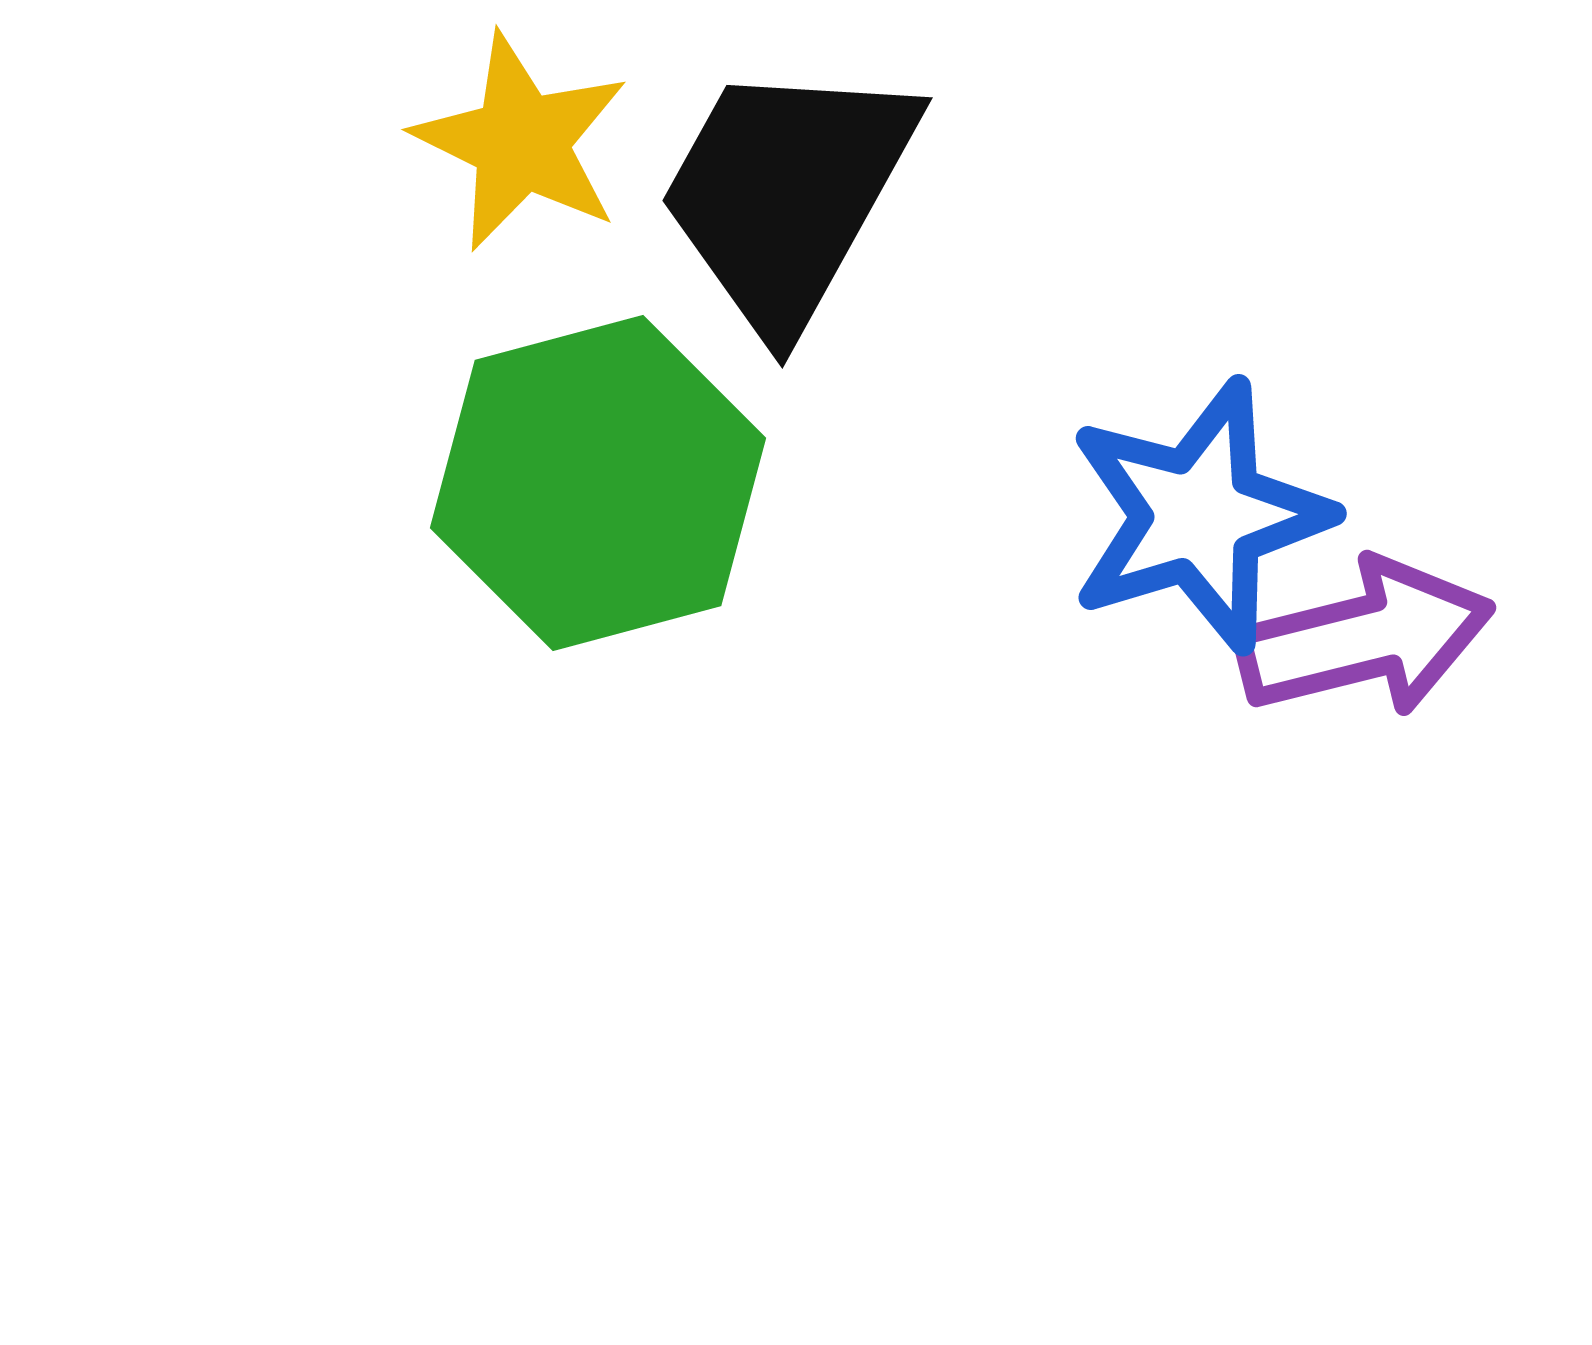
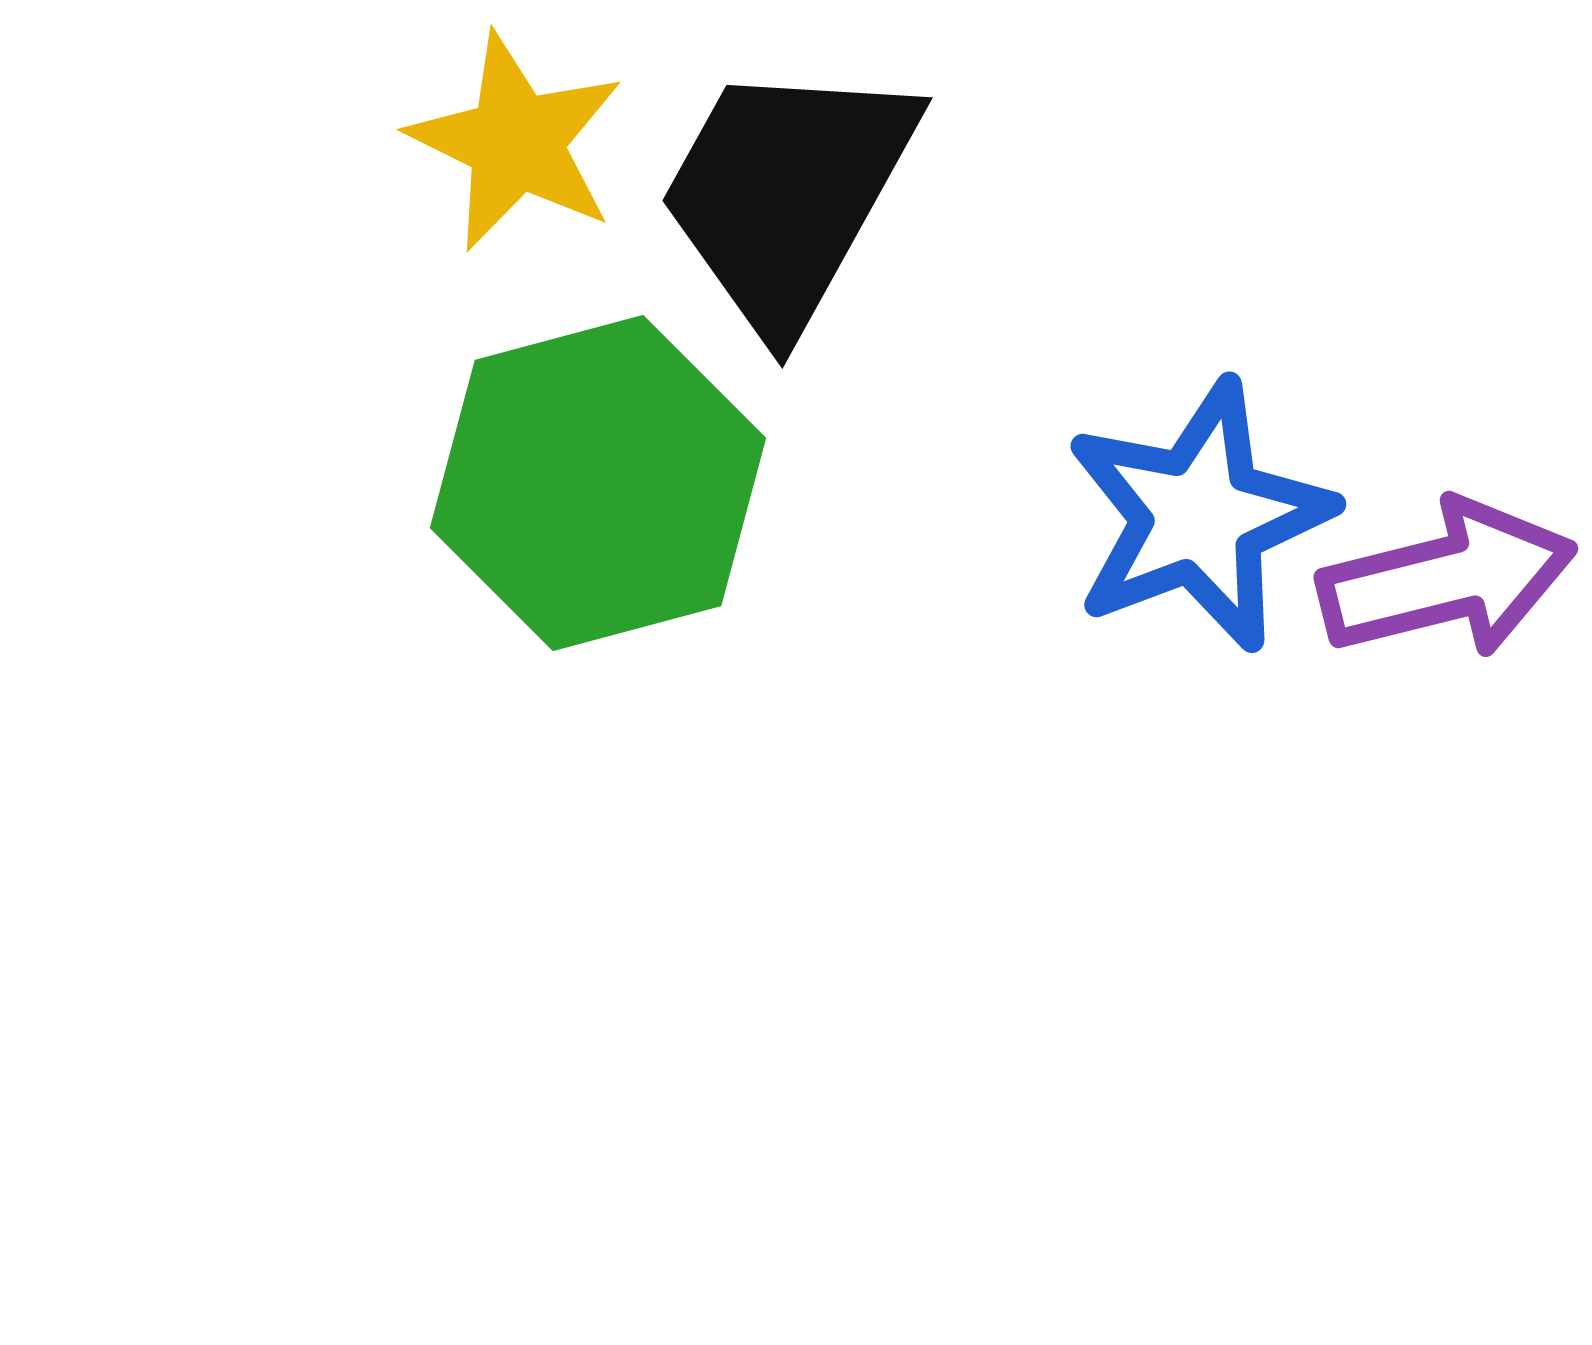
yellow star: moved 5 px left
blue star: rotated 4 degrees counterclockwise
purple arrow: moved 82 px right, 59 px up
